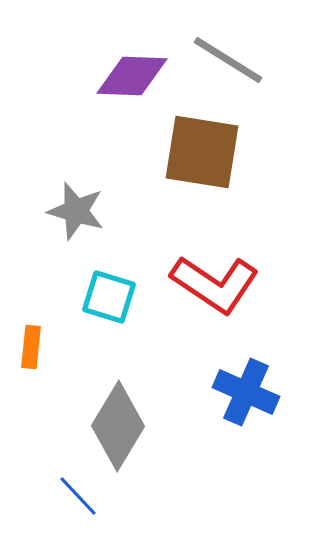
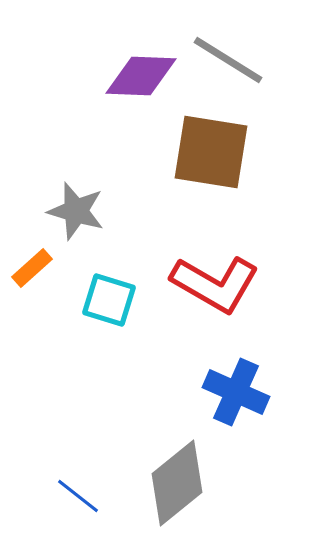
purple diamond: moved 9 px right
brown square: moved 9 px right
red L-shape: rotated 4 degrees counterclockwise
cyan square: moved 3 px down
orange rectangle: moved 1 px right, 79 px up; rotated 42 degrees clockwise
blue cross: moved 10 px left
gray diamond: moved 59 px right, 57 px down; rotated 20 degrees clockwise
blue line: rotated 9 degrees counterclockwise
